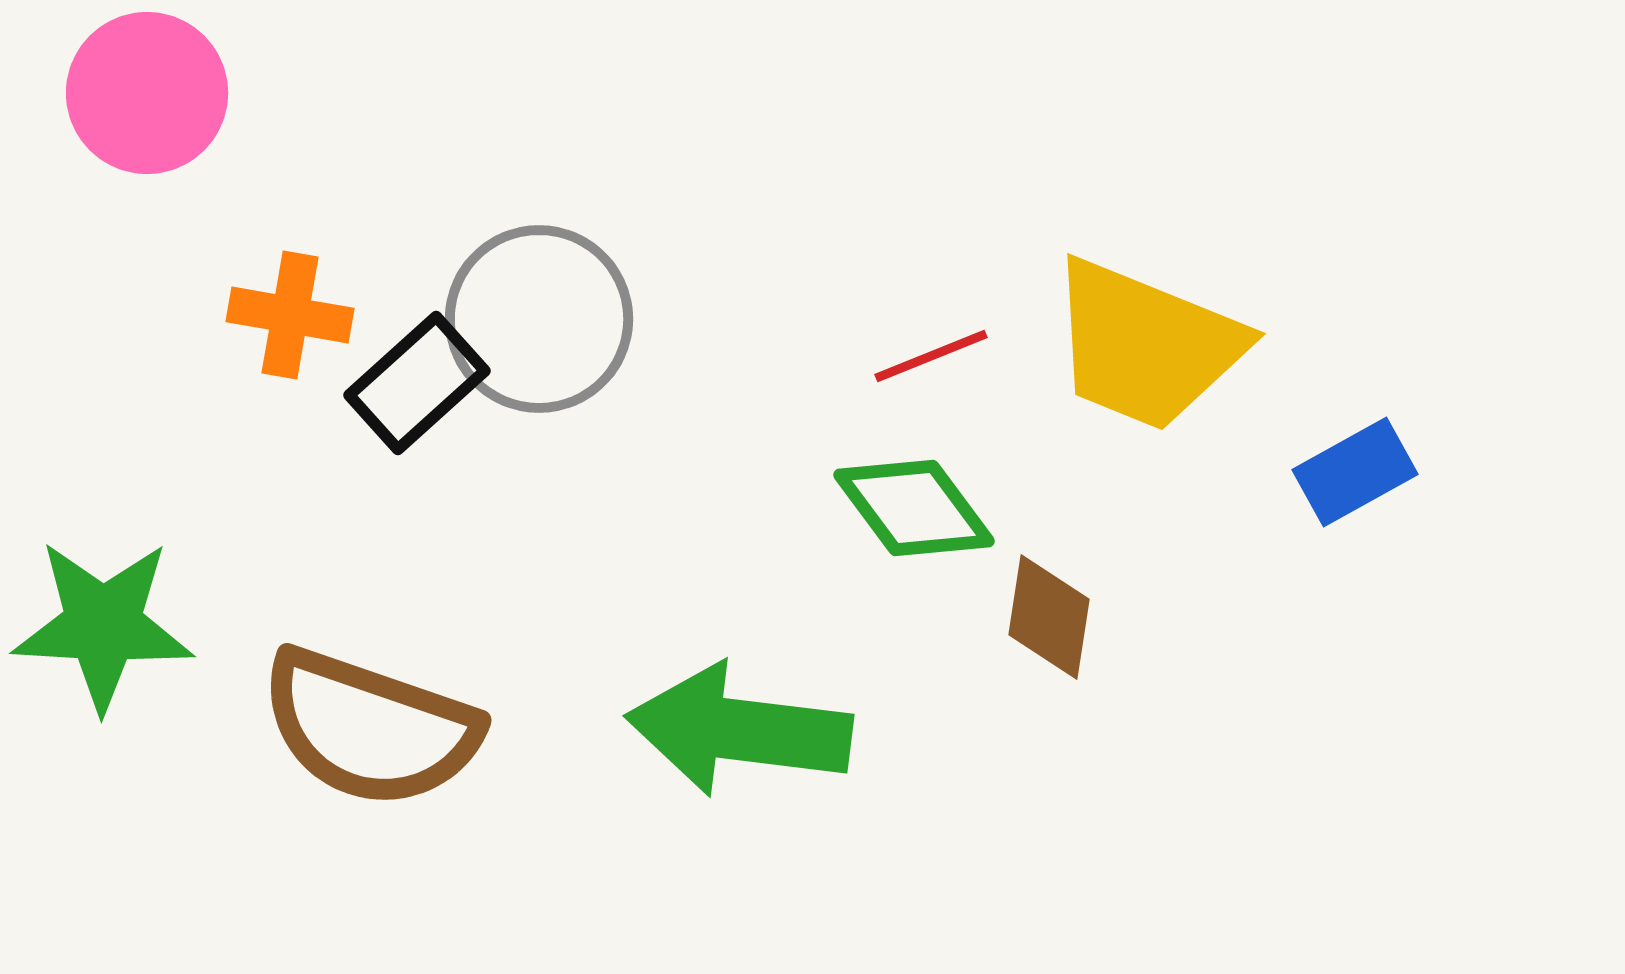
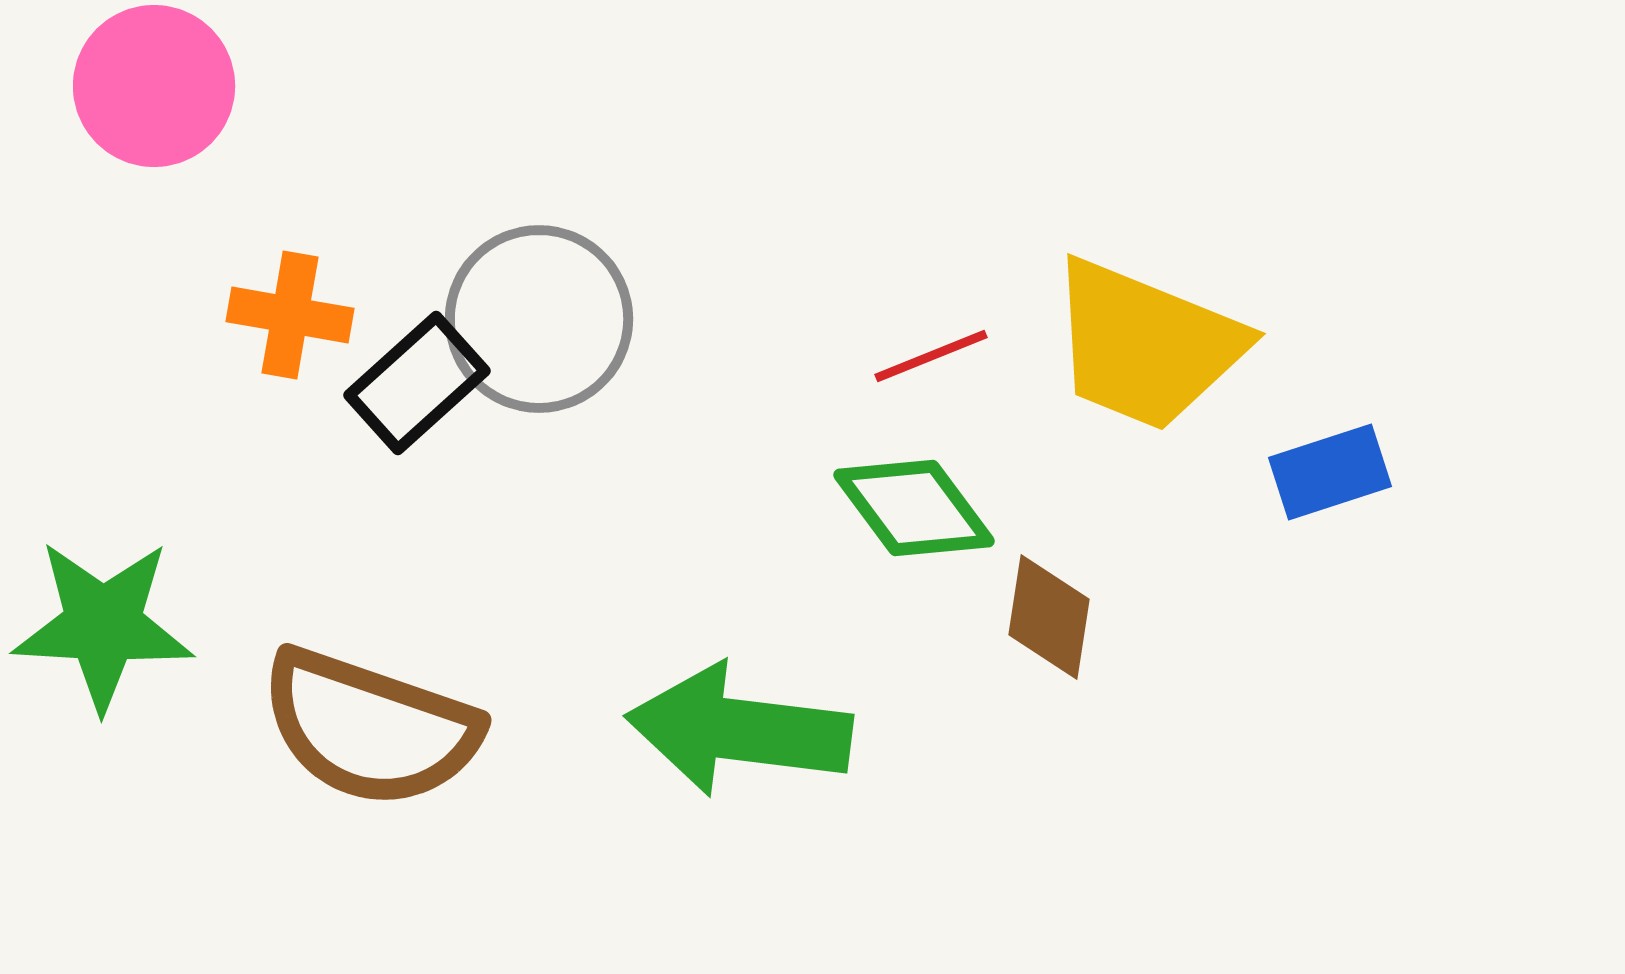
pink circle: moved 7 px right, 7 px up
blue rectangle: moved 25 px left; rotated 11 degrees clockwise
